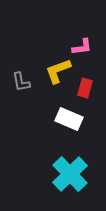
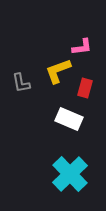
gray L-shape: moved 1 px down
